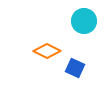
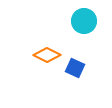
orange diamond: moved 4 px down
